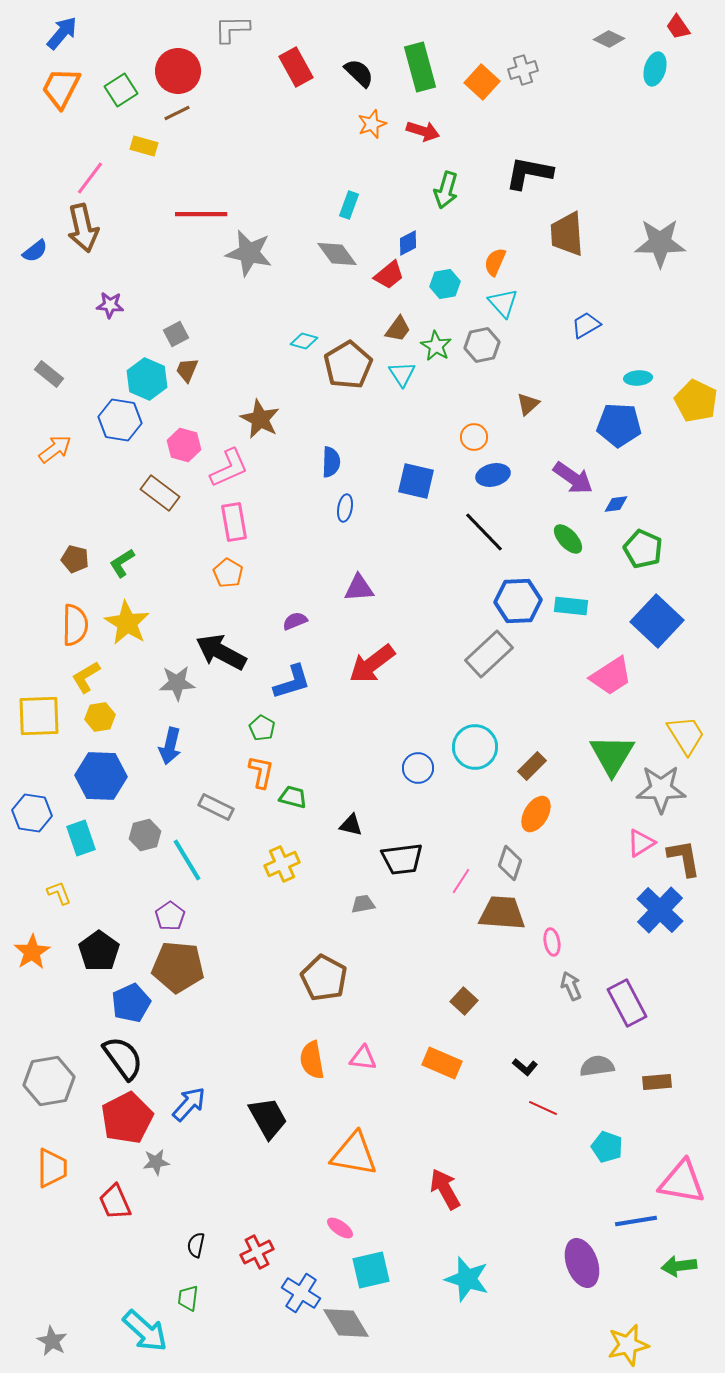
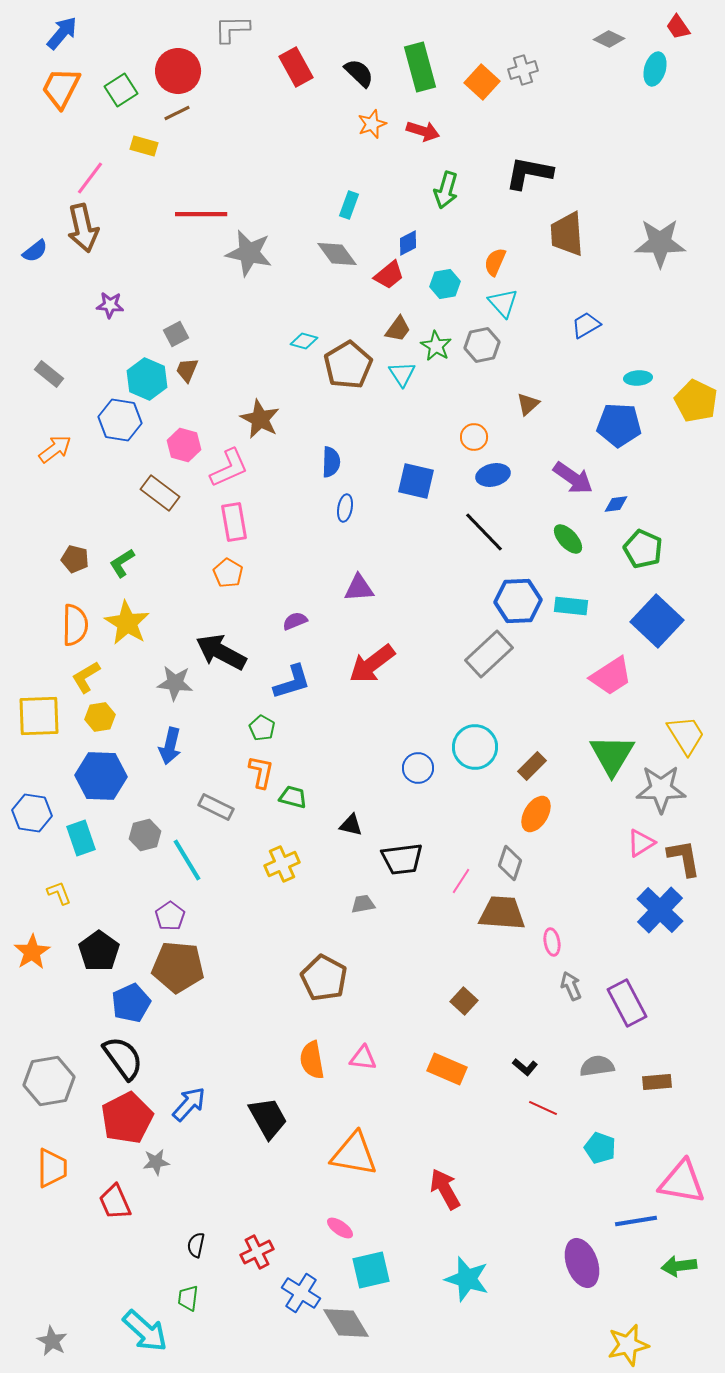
gray star at (177, 683): moved 2 px left; rotated 9 degrees clockwise
orange rectangle at (442, 1063): moved 5 px right, 6 px down
cyan pentagon at (607, 1147): moved 7 px left, 1 px down
